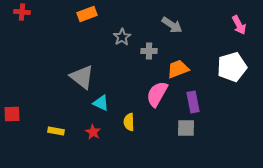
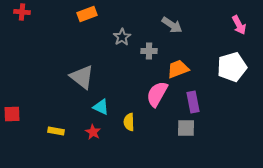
cyan triangle: moved 4 px down
